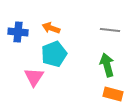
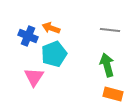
blue cross: moved 10 px right, 4 px down; rotated 18 degrees clockwise
